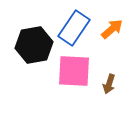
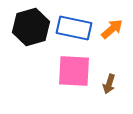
blue rectangle: rotated 68 degrees clockwise
black hexagon: moved 3 px left, 18 px up; rotated 6 degrees counterclockwise
